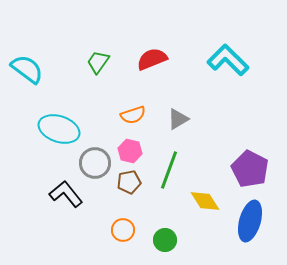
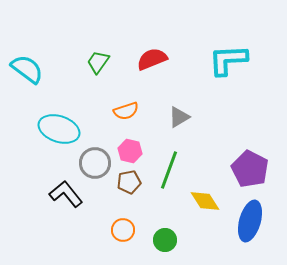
cyan L-shape: rotated 48 degrees counterclockwise
orange semicircle: moved 7 px left, 4 px up
gray triangle: moved 1 px right, 2 px up
